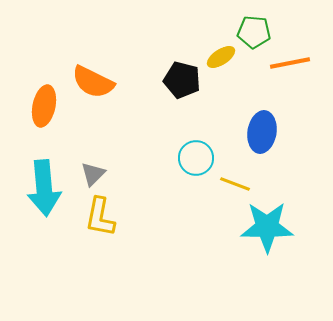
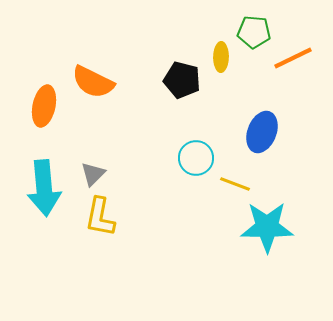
yellow ellipse: rotated 56 degrees counterclockwise
orange line: moved 3 px right, 5 px up; rotated 15 degrees counterclockwise
blue ellipse: rotated 12 degrees clockwise
